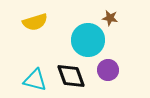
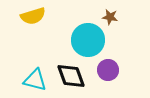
brown star: moved 1 px up
yellow semicircle: moved 2 px left, 6 px up
